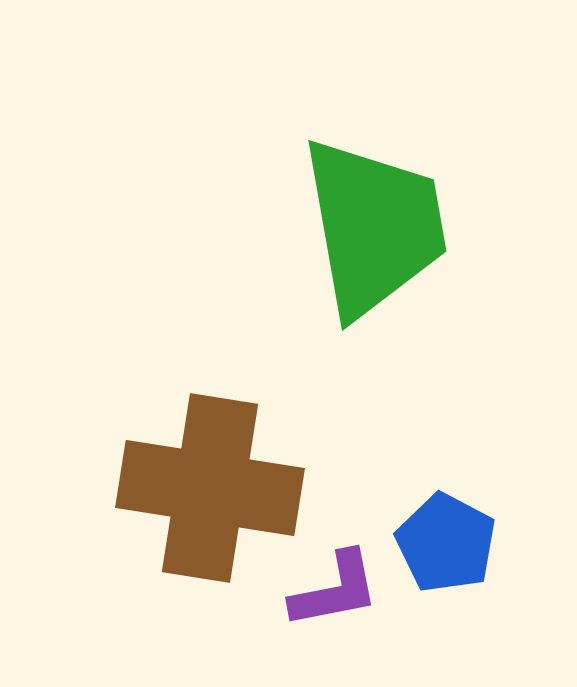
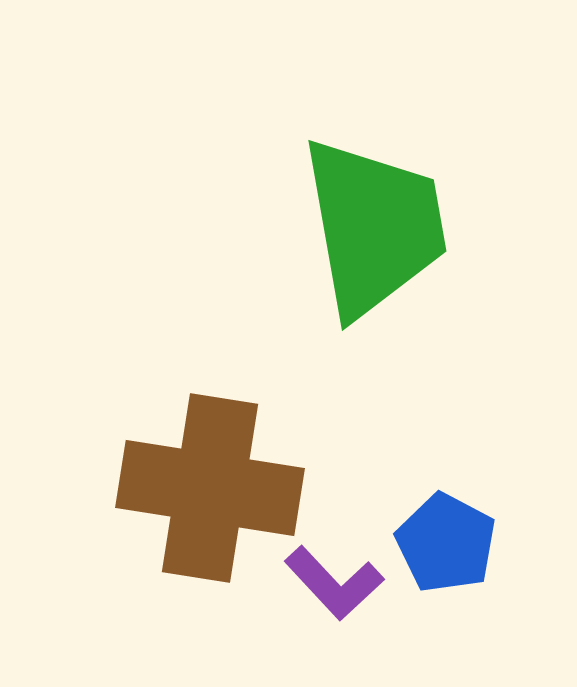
purple L-shape: moved 1 px left, 7 px up; rotated 58 degrees clockwise
